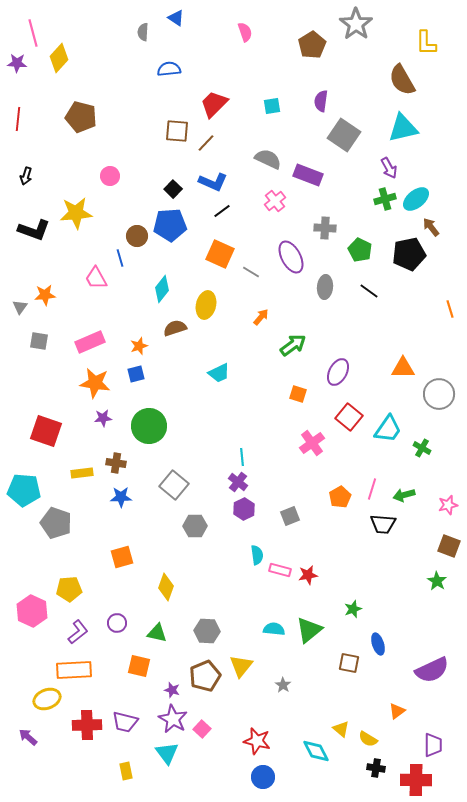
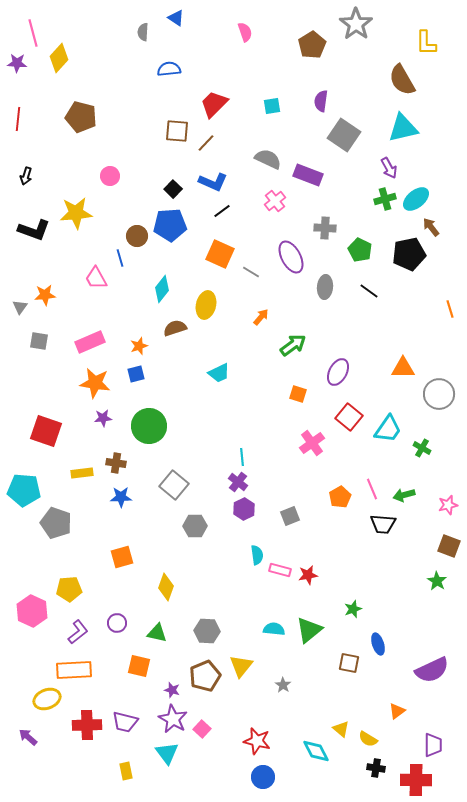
pink line at (372, 489): rotated 40 degrees counterclockwise
